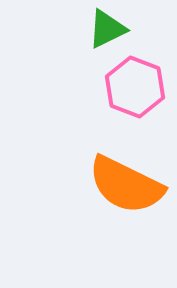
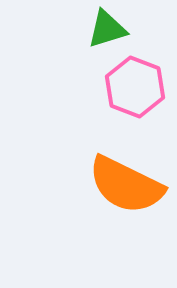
green triangle: rotated 9 degrees clockwise
